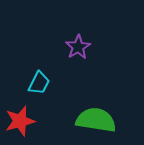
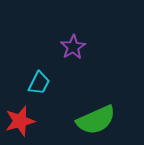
purple star: moved 5 px left
green semicircle: rotated 147 degrees clockwise
